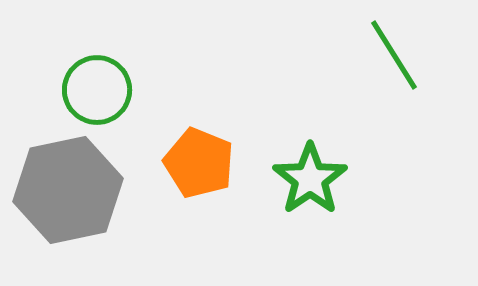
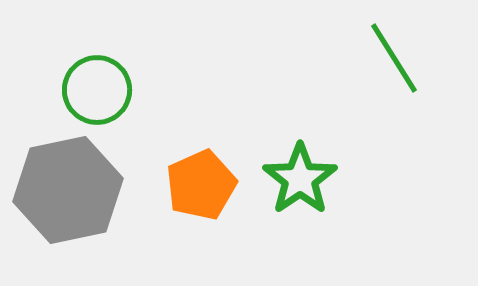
green line: moved 3 px down
orange pentagon: moved 2 px right, 22 px down; rotated 26 degrees clockwise
green star: moved 10 px left
